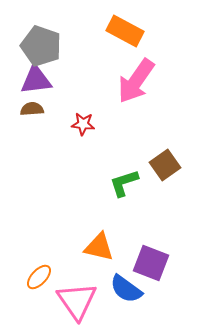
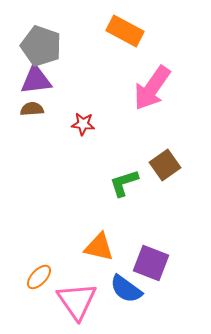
pink arrow: moved 16 px right, 7 px down
